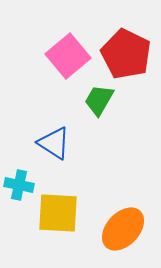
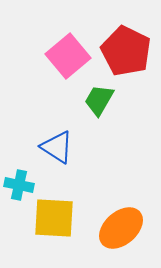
red pentagon: moved 3 px up
blue triangle: moved 3 px right, 4 px down
yellow square: moved 4 px left, 5 px down
orange ellipse: moved 2 px left, 1 px up; rotated 6 degrees clockwise
